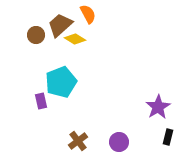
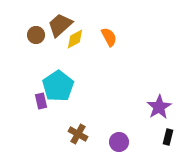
orange semicircle: moved 21 px right, 23 px down
yellow diamond: rotated 60 degrees counterclockwise
cyan pentagon: moved 3 px left, 4 px down; rotated 12 degrees counterclockwise
purple star: moved 1 px right
brown cross: moved 7 px up; rotated 24 degrees counterclockwise
